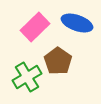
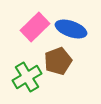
blue ellipse: moved 6 px left, 6 px down
brown pentagon: rotated 16 degrees clockwise
